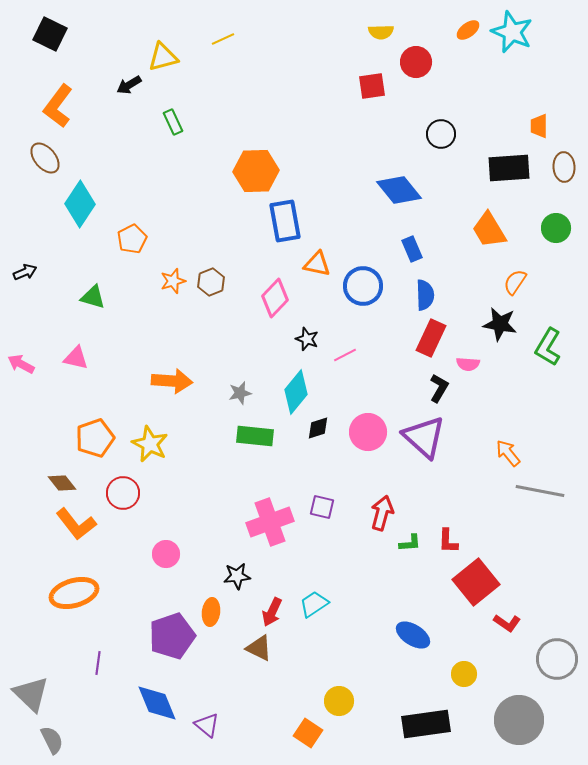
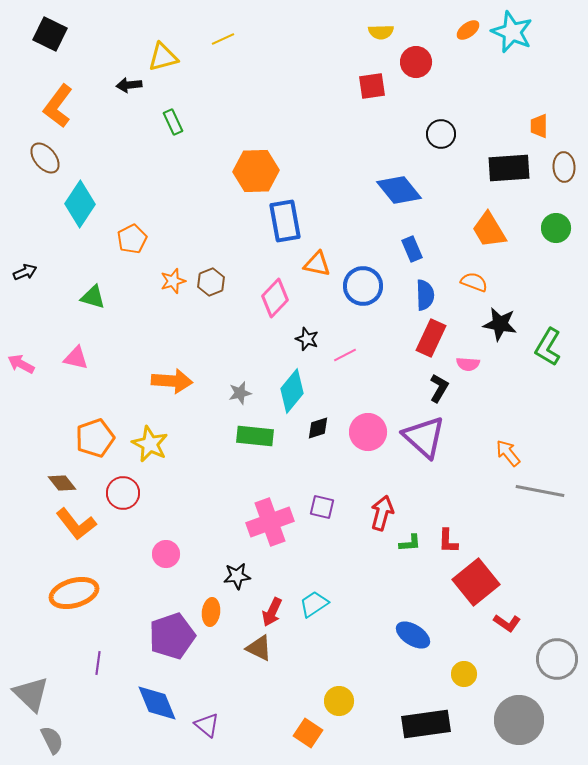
black arrow at (129, 85): rotated 25 degrees clockwise
orange semicircle at (515, 282): moved 41 px left; rotated 76 degrees clockwise
cyan diamond at (296, 392): moved 4 px left, 1 px up
